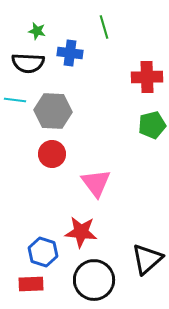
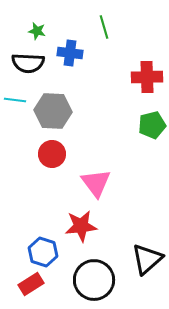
red star: moved 6 px up; rotated 12 degrees counterclockwise
red rectangle: rotated 30 degrees counterclockwise
